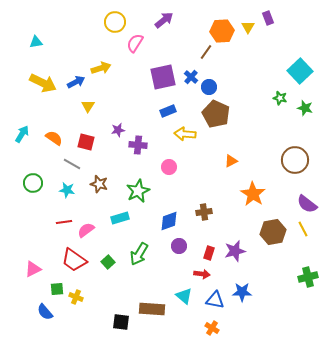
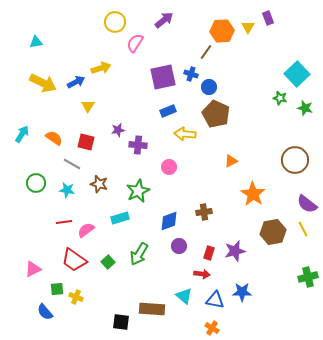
cyan square at (300, 71): moved 3 px left, 3 px down
blue cross at (191, 77): moved 3 px up; rotated 24 degrees counterclockwise
green circle at (33, 183): moved 3 px right
